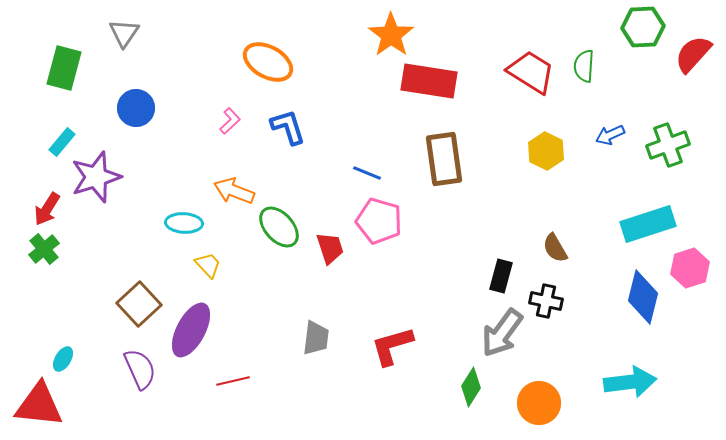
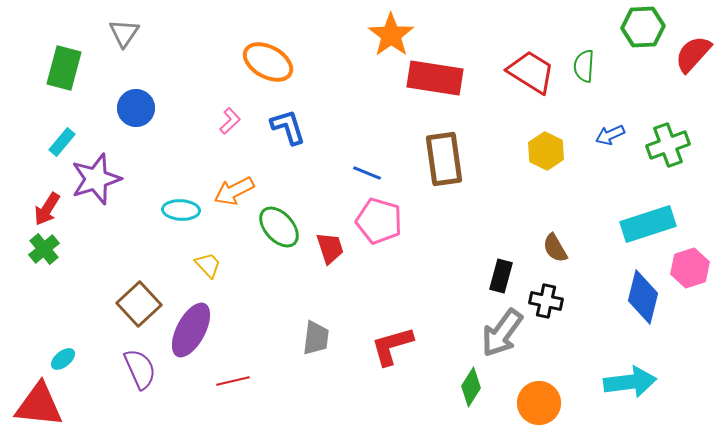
red rectangle at (429, 81): moved 6 px right, 3 px up
purple star at (96, 177): moved 2 px down
orange arrow at (234, 191): rotated 48 degrees counterclockwise
cyan ellipse at (184, 223): moved 3 px left, 13 px up
cyan ellipse at (63, 359): rotated 20 degrees clockwise
